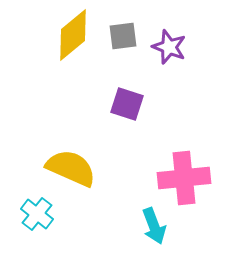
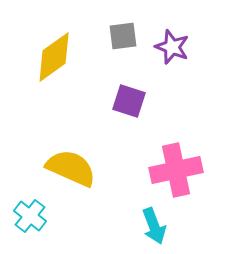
yellow diamond: moved 19 px left, 22 px down; rotated 4 degrees clockwise
purple star: moved 3 px right
purple square: moved 2 px right, 3 px up
pink cross: moved 8 px left, 8 px up; rotated 6 degrees counterclockwise
cyan cross: moved 7 px left, 2 px down
